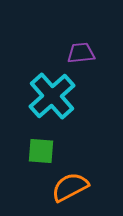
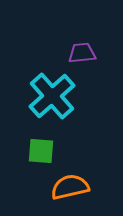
purple trapezoid: moved 1 px right
orange semicircle: rotated 15 degrees clockwise
